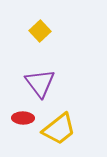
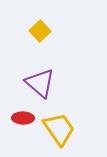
purple triangle: rotated 12 degrees counterclockwise
yellow trapezoid: rotated 87 degrees counterclockwise
